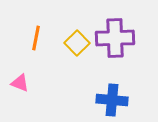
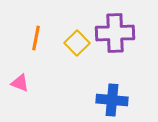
purple cross: moved 5 px up
